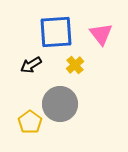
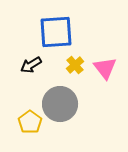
pink triangle: moved 4 px right, 34 px down
